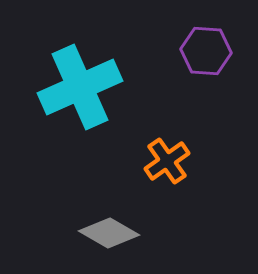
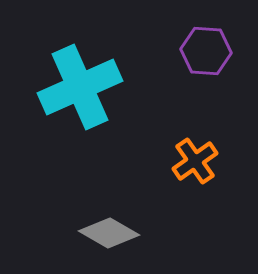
orange cross: moved 28 px right
